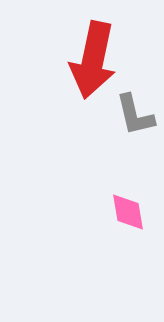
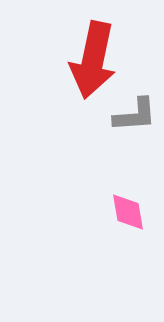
gray L-shape: rotated 81 degrees counterclockwise
